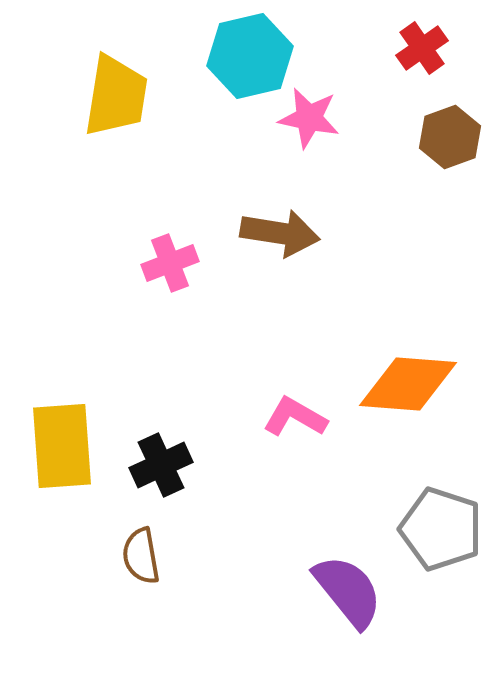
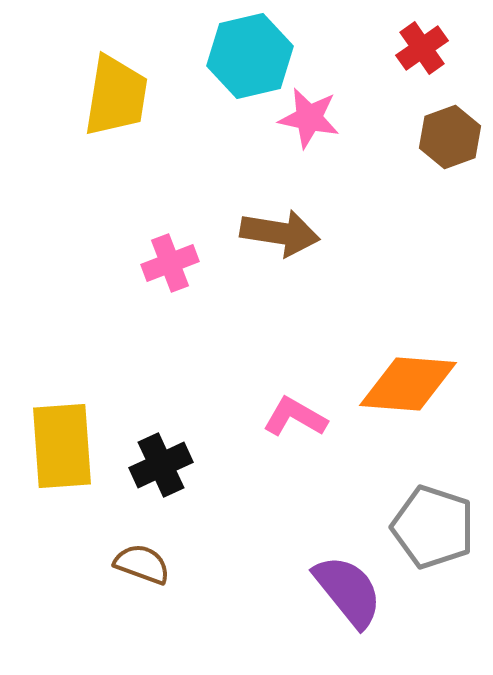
gray pentagon: moved 8 px left, 2 px up
brown semicircle: moved 1 px right, 8 px down; rotated 120 degrees clockwise
